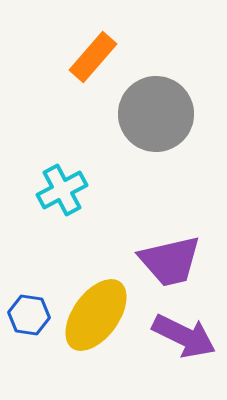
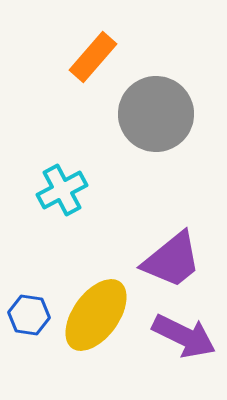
purple trapezoid: moved 2 px right, 1 px up; rotated 26 degrees counterclockwise
